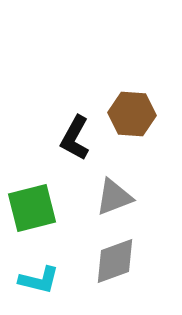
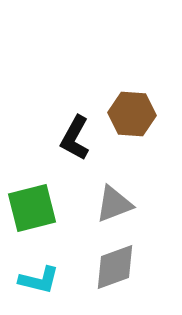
gray triangle: moved 7 px down
gray diamond: moved 6 px down
